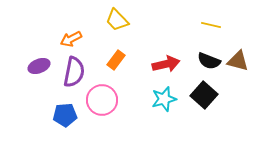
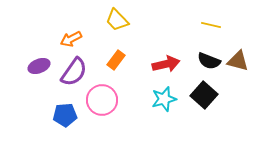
purple semicircle: rotated 24 degrees clockwise
